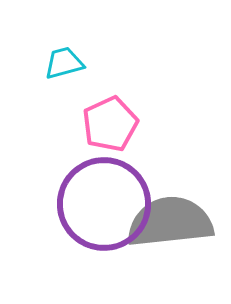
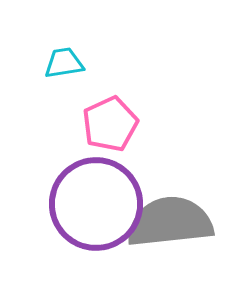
cyan trapezoid: rotated 6 degrees clockwise
purple circle: moved 8 px left
